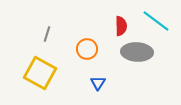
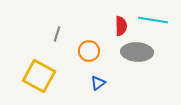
cyan line: moved 3 px left, 1 px up; rotated 28 degrees counterclockwise
gray line: moved 10 px right
orange circle: moved 2 px right, 2 px down
yellow square: moved 1 px left, 3 px down
blue triangle: rotated 21 degrees clockwise
